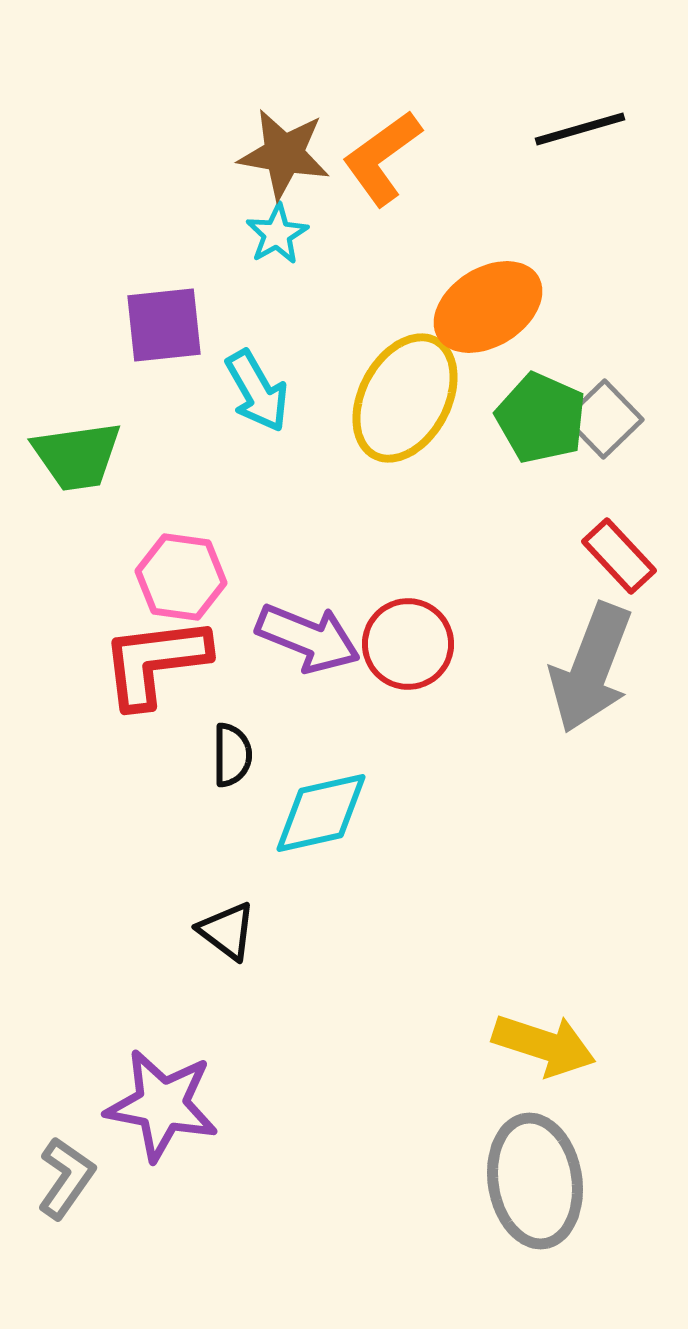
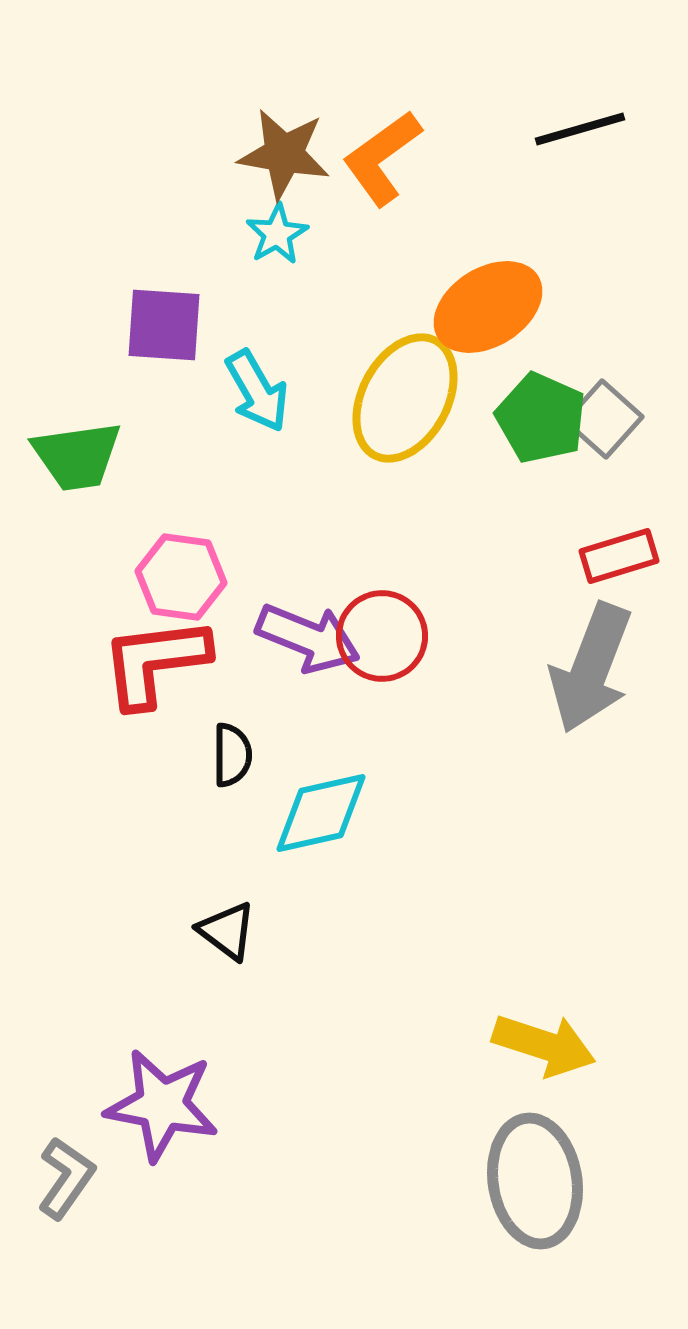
purple square: rotated 10 degrees clockwise
gray square: rotated 4 degrees counterclockwise
red rectangle: rotated 64 degrees counterclockwise
red circle: moved 26 px left, 8 px up
